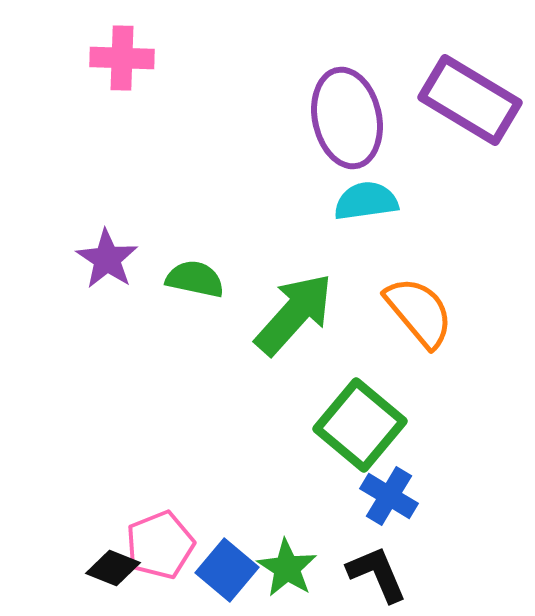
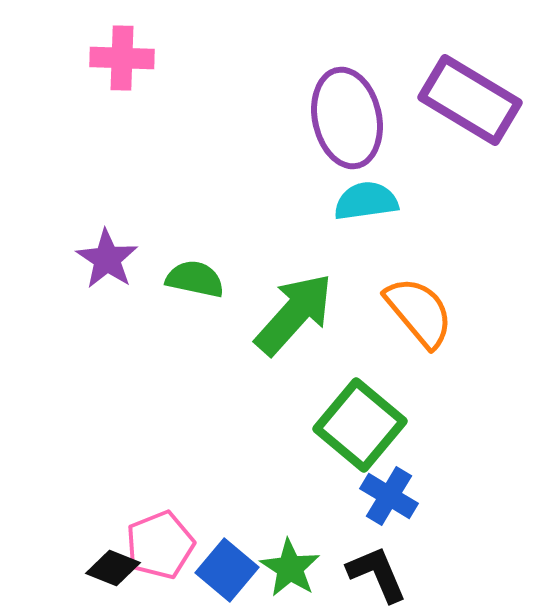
green star: moved 3 px right
